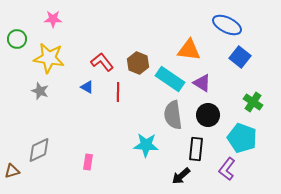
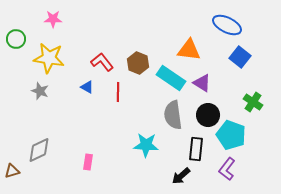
green circle: moved 1 px left
cyan rectangle: moved 1 px right, 1 px up
cyan pentagon: moved 11 px left, 3 px up
